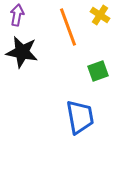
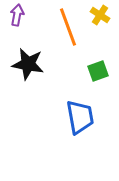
black star: moved 6 px right, 12 px down
